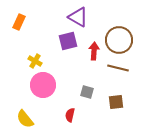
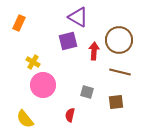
orange rectangle: moved 1 px down
yellow cross: moved 2 px left, 1 px down
brown line: moved 2 px right, 4 px down
